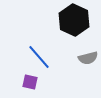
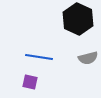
black hexagon: moved 4 px right, 1 px up
blue line: rotated 40 degrees counterclockwise
